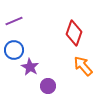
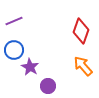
red diamond: moved 7 px right, 2 px up
